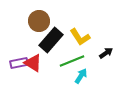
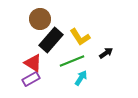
brown circle: moved 1 px right, 2 px up
purple rectangle: moved 12 px right, 16 px down; rotated 18 degrees counterclockwise
cyan arrow: moved 2 px down
